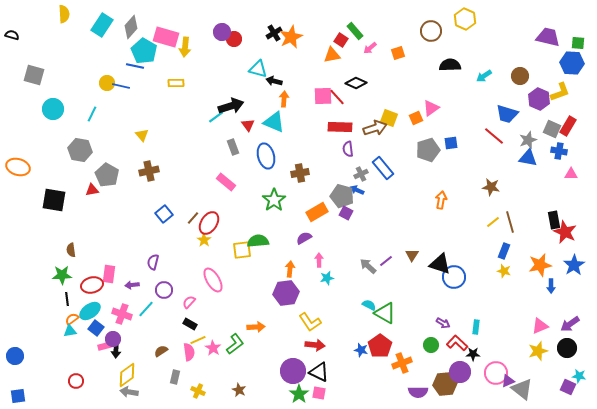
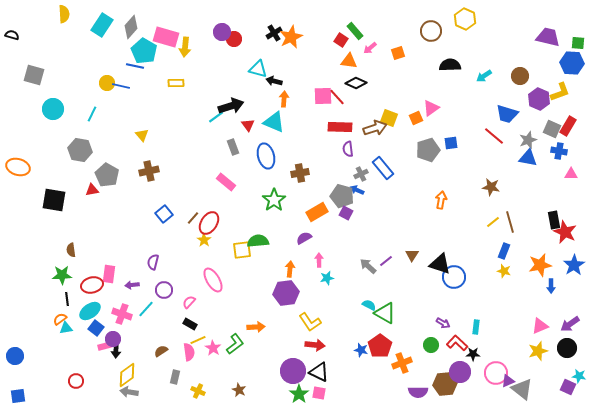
orange triangle at (332, 55): moved 17 px right, 6 px down; rotated 18 degrees clockwise
orange semicircle at (72, 319): moved 12 px left
cyan triangle at (70, 331): moved 4 px left, 3 px up
